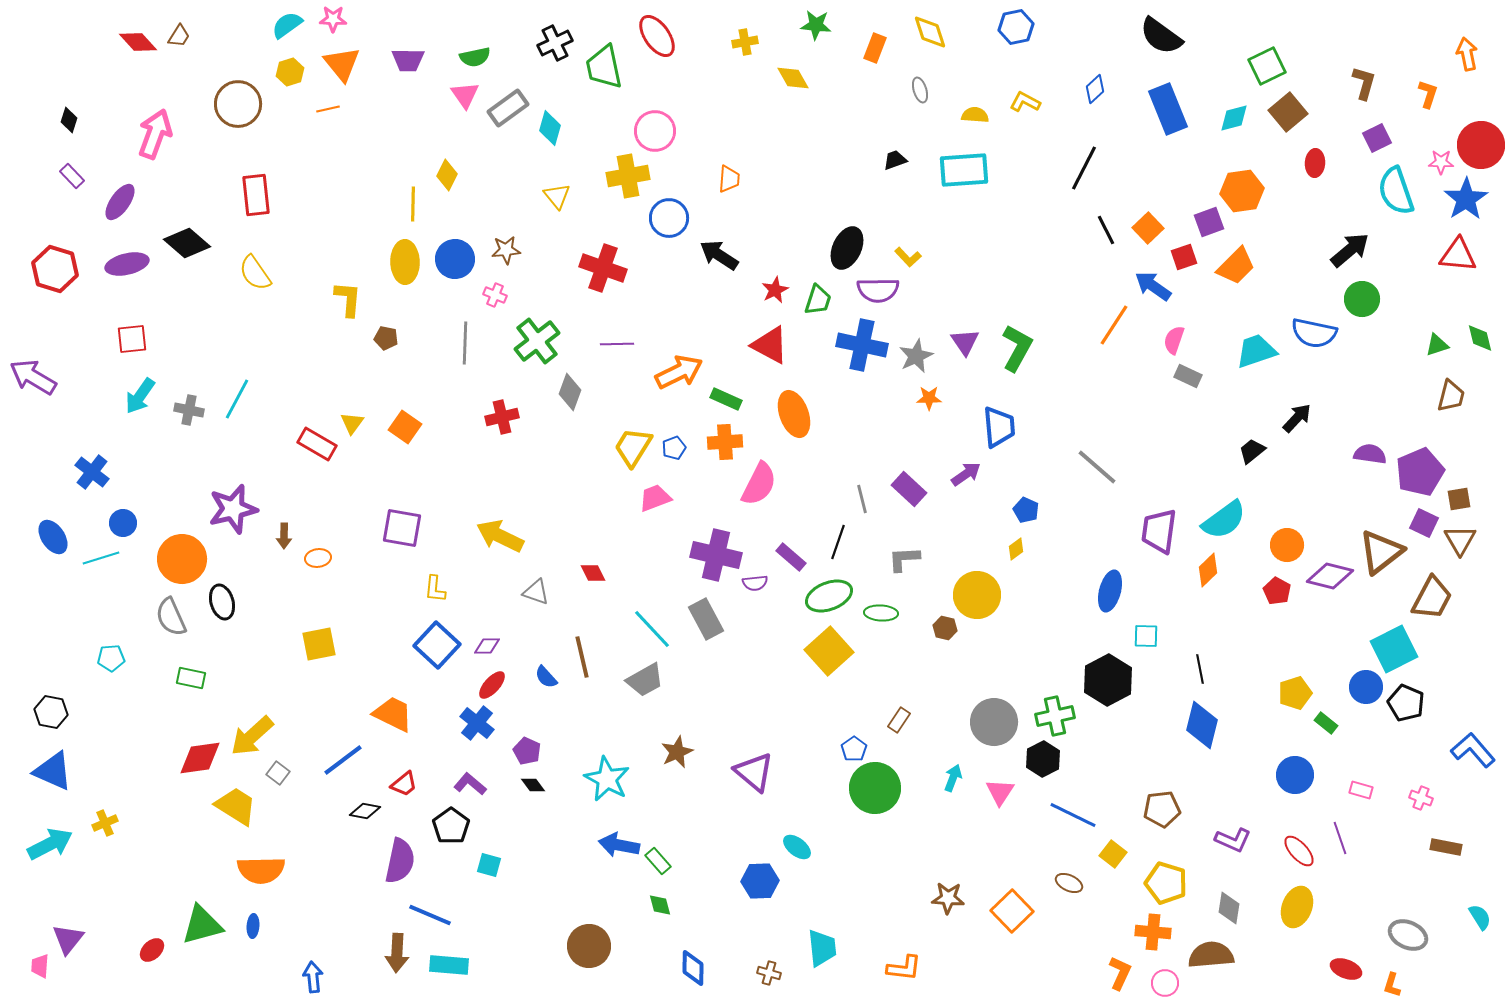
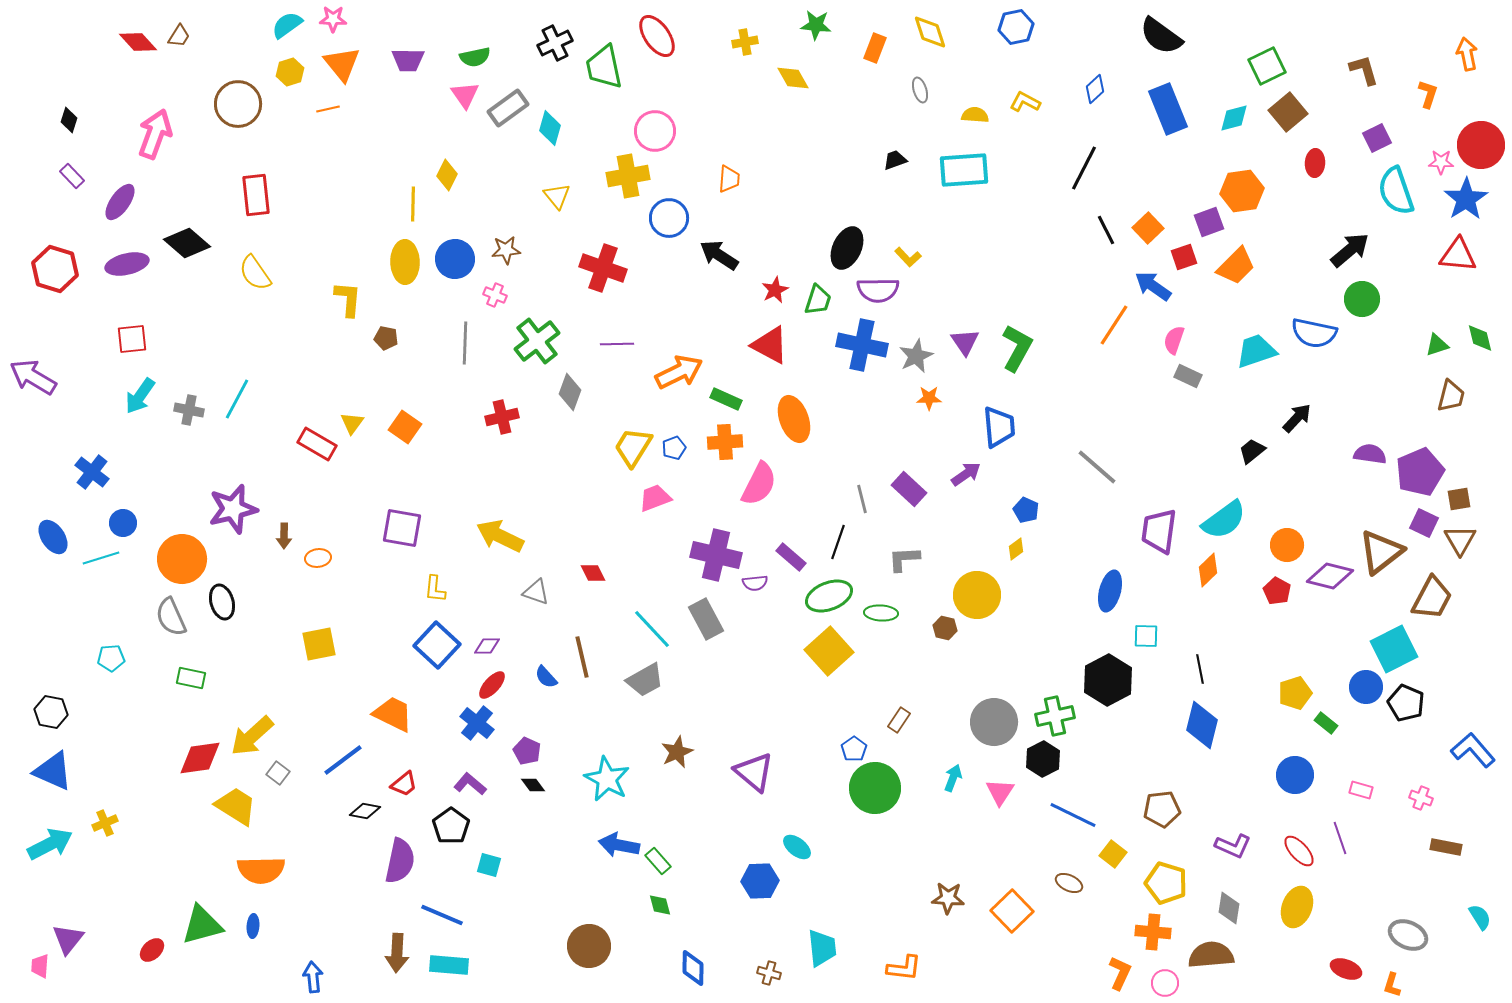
brown L-shape at (1364, 83): moved 13 px up; rotated 32 degrees counterclockwise
orange ellipse at (794, 414): moved 5 px down
purple L-shape at (1233, 840): moved 6 px down
blue line at (430, 915): moved 12 px right
